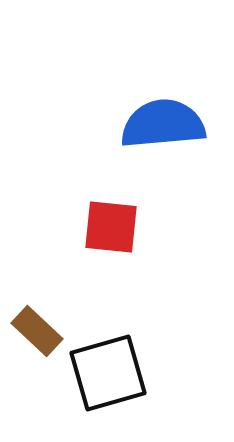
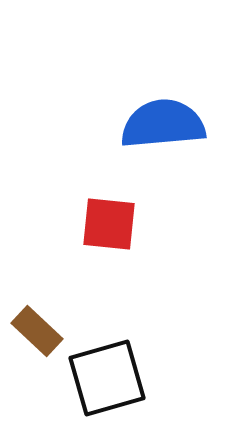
red square: moved 2 px left, 3 px up
black square: moved 1 px left, 5 px down
